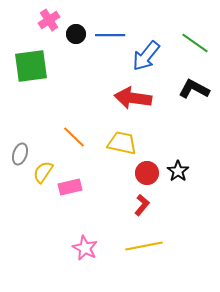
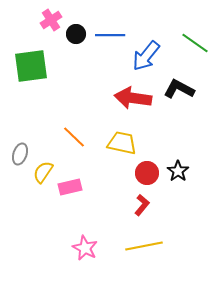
pink cross: moved 2 px right
black L-shape: moved 15 px left
